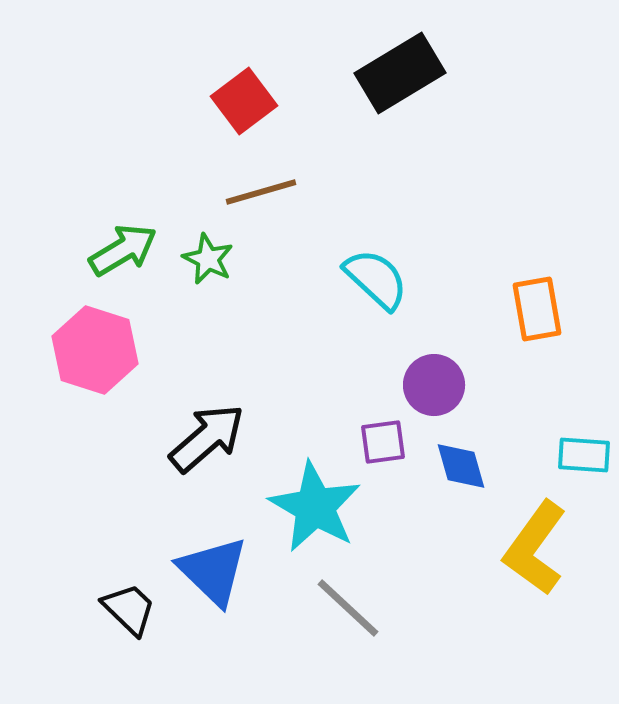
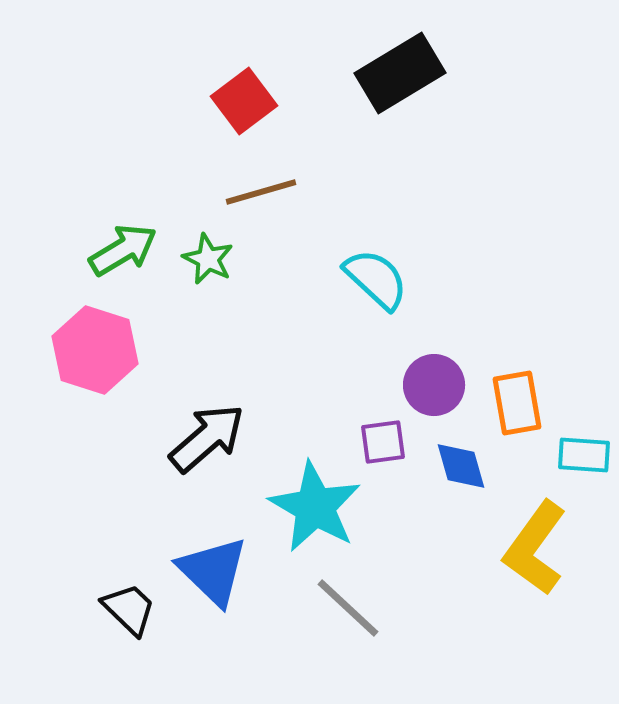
orange rectangle: moved 20 px left, 94 px down
